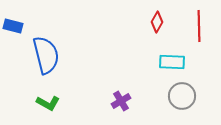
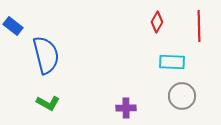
blue rectangle: rotated 24 degrees clockwise
purple cross: moved 5 px right, 7 px down; rotated 30 degrees clockwise
